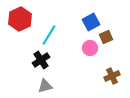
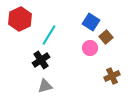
blue square: rotated 30 degrees counterclockwise
brown square: rotated 16 degrees counterclockwise
